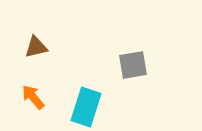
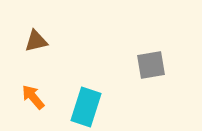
brown triangle: moved 6 px up
gray square: moved 18 px right
